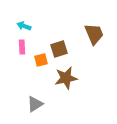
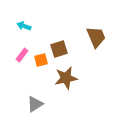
brown trapezoid: moved 2 px right, 3 px down
pink rectangle: moved 8 px down; rotated 40 degrees clockwise
